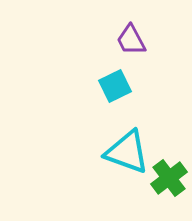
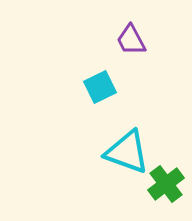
cyan square: moved 15 px left, 1 px down
green cross: moved 3 px left, 6 px down
